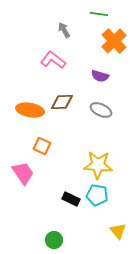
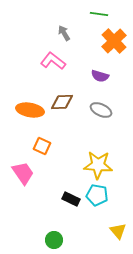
gray arrow: moved 3 px down
pink L-shape: moved 1 px down
